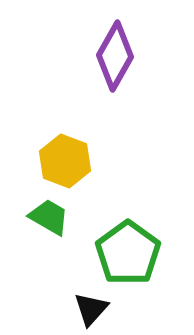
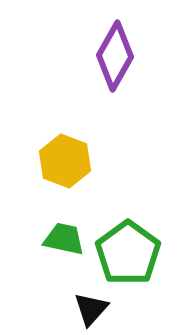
green trapezoid: moved 15 px right, 22 px down; rotated 18 degrees counterclockwise
